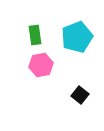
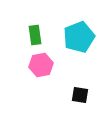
cyan pentagon: moved 2 px right
black square: rotated 30 degrees counterclockwise
